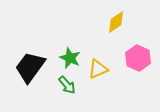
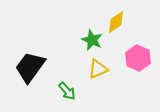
green star: moved 22 px right, 18 px up
green arrow: moved 6 px down
